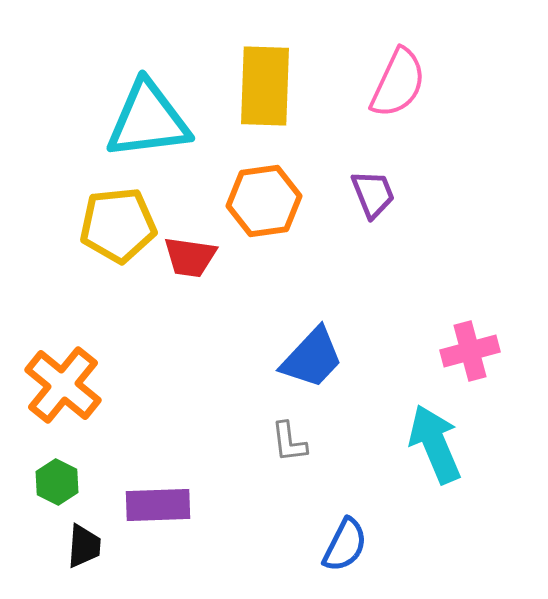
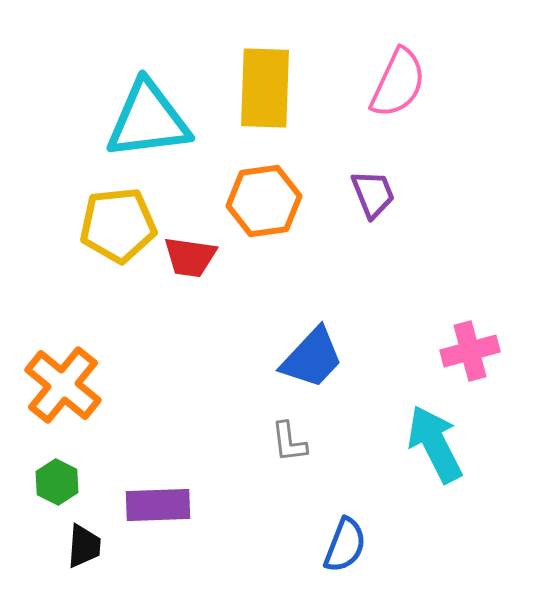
yellow rectangle: moved 2 px down
cyan arrow: rotated 4 degrees counterclockwise
blue semicircle: rotated 6 degrees counterclockwise
